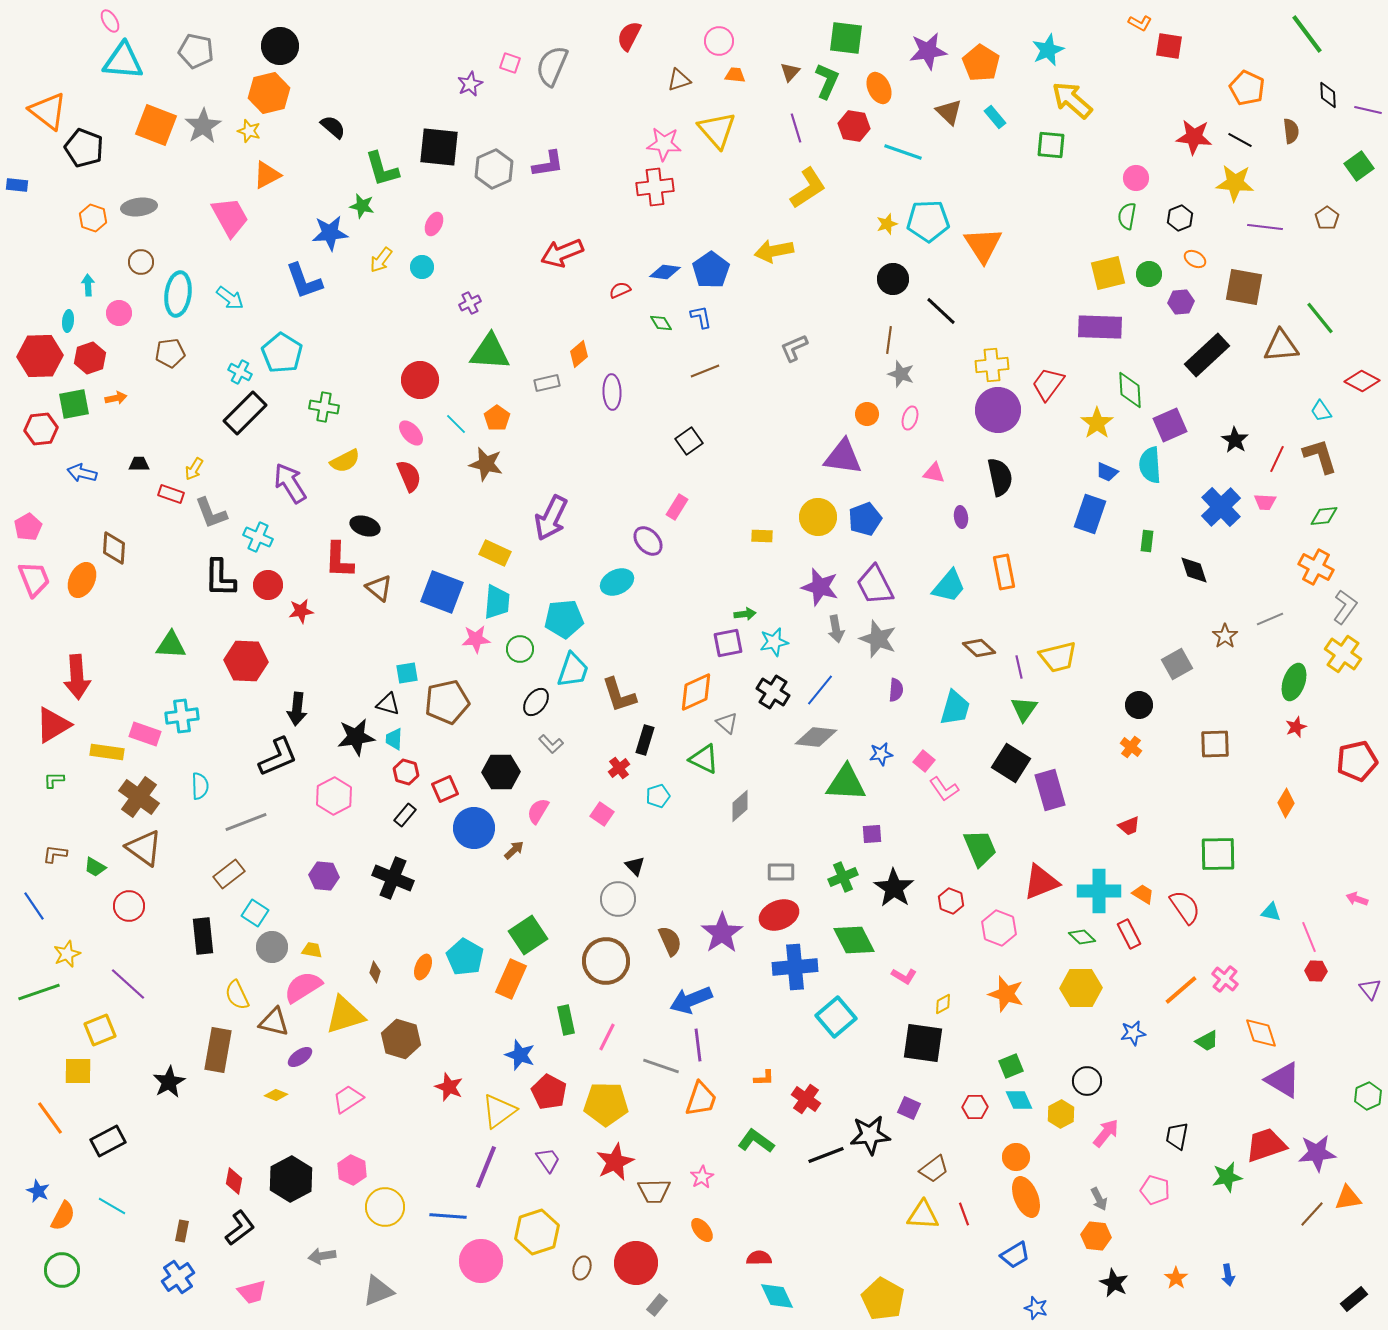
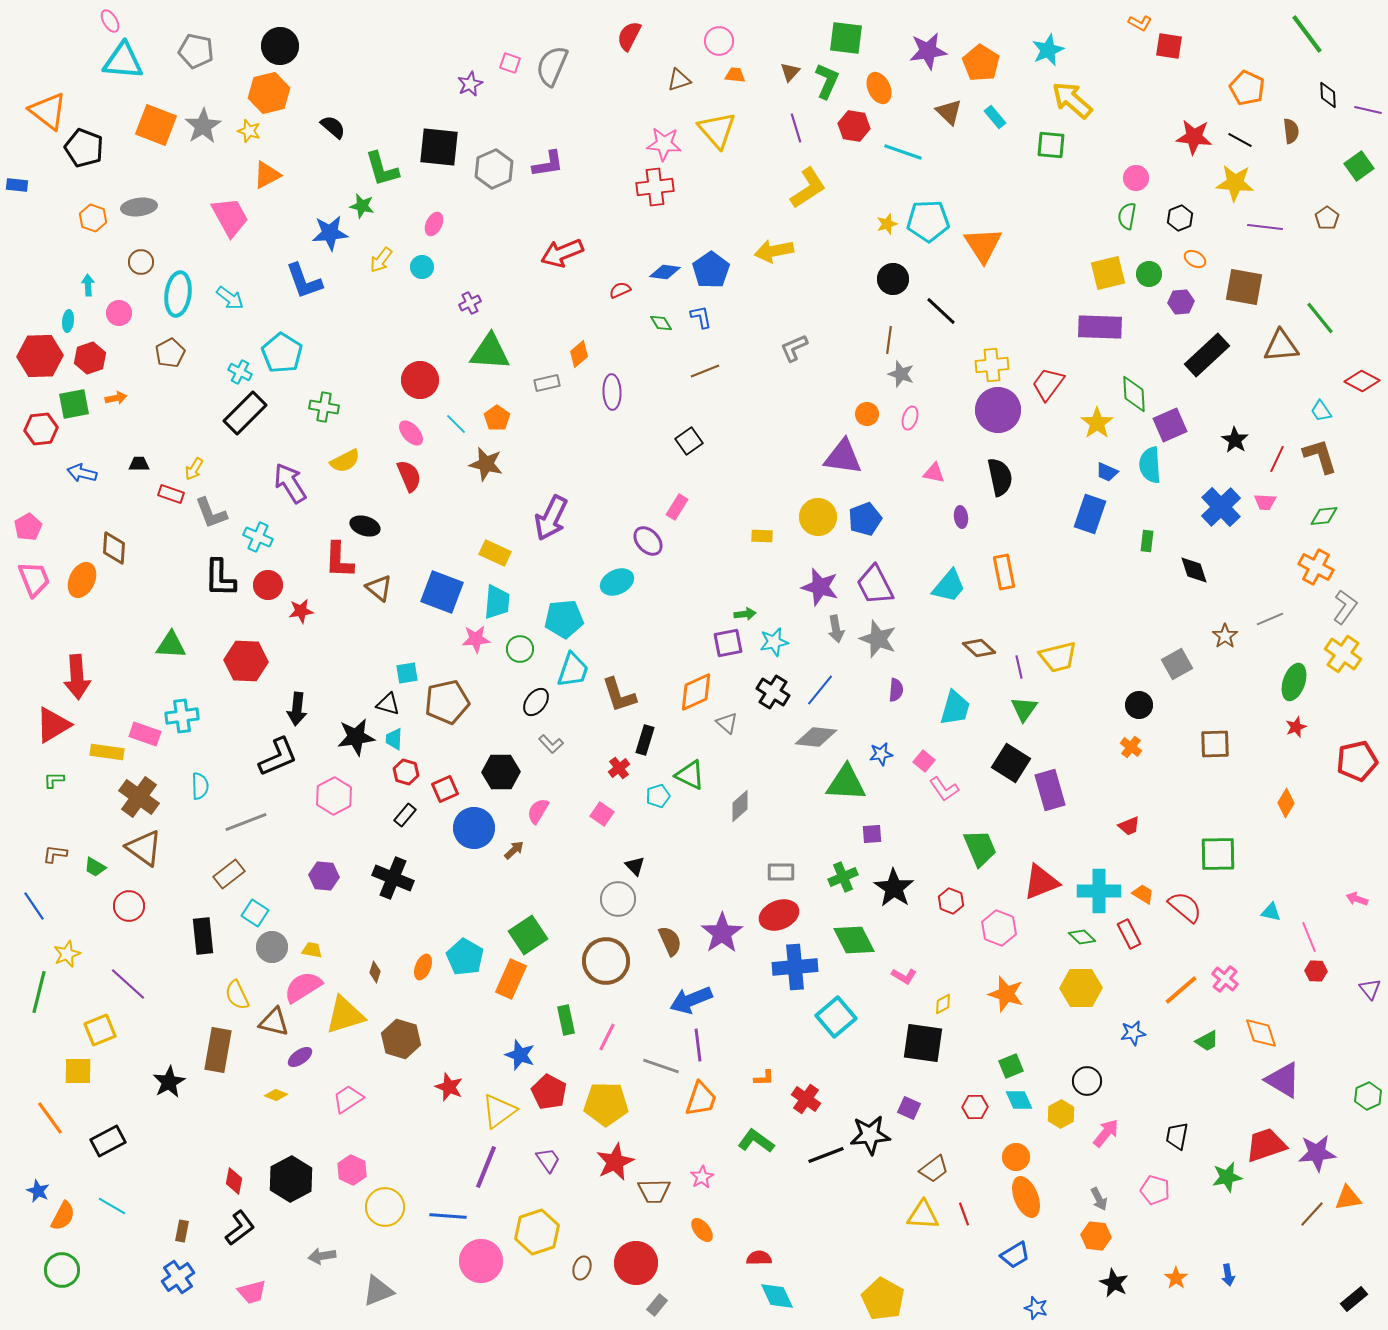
brown pentagon at (170, 353): rotated 20 degrees counterclockwise
green diamond at (1130, 390): moved 4 px right, 4 px down
green triangle at (704, 759): moved 14 px left, 16 px down
red semicircle at (1185, 907): rotated 15 degrees counterclockwise
green line at (39, 992): rotated 57 degrees counterclockwise
